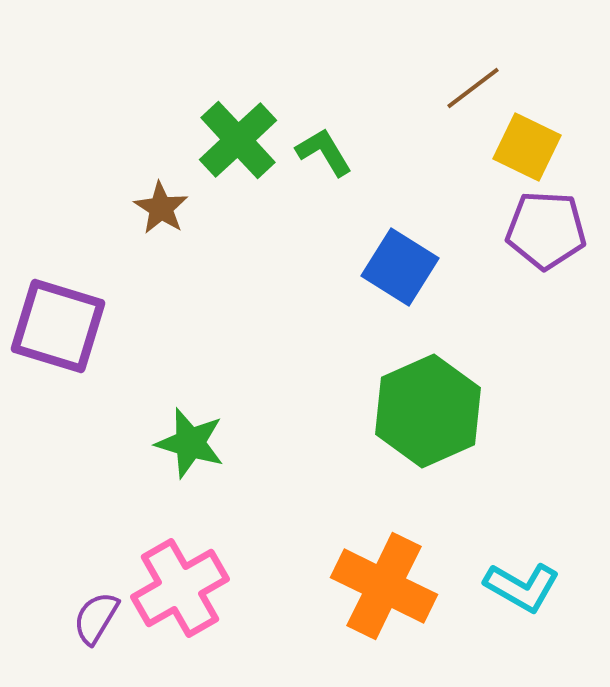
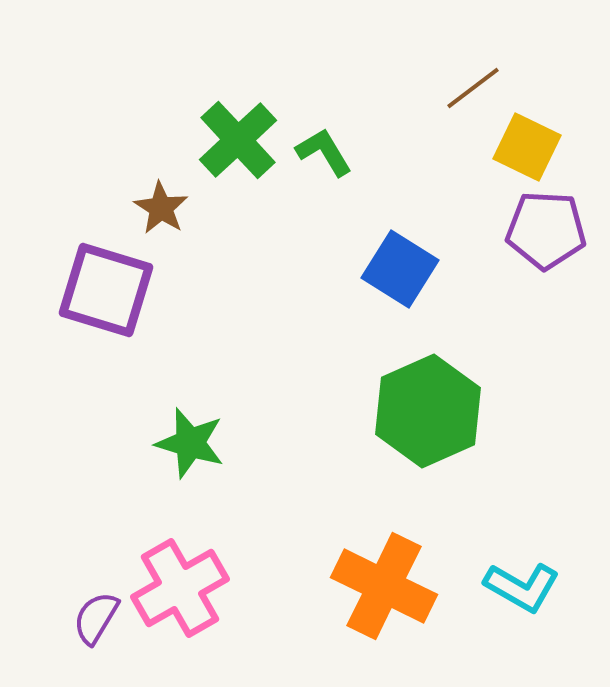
blue square: moved 2 px down
purple square: moved 48 px right, 36 px up
